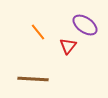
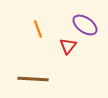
orange line: moved 3 px up; rotated 18 degrees clockwise
